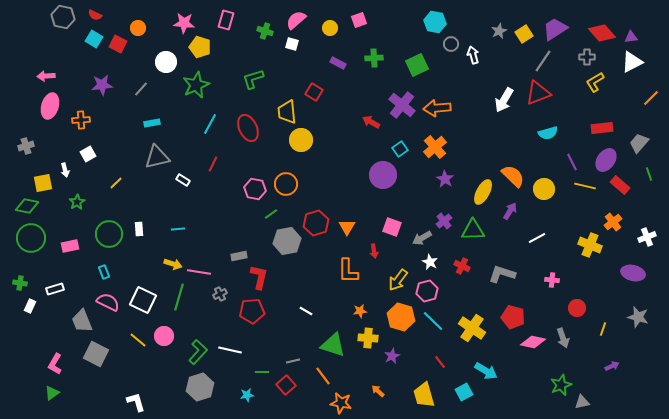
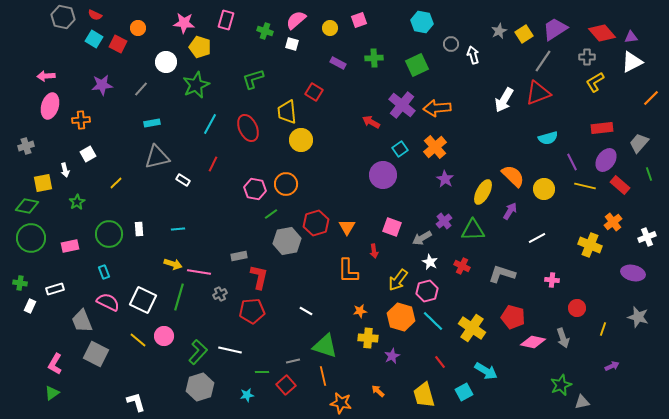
cyan hexagon at (435, 22): moved 13 px left
cyan semicircle at (548, 133): moved 5 px down
green triangle at (333, 345): moved 8 px left, 1 px down
orange line at (323, 376): rotated 24 degrees clockwise
